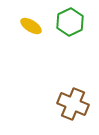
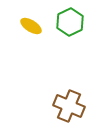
brown cross: moved 4 px left, 2 px down
